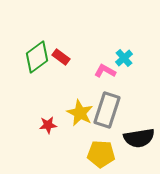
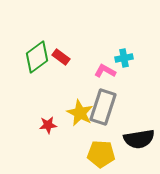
cyan cross: rotated 30 degrees clockwise
gray rectangle: moved 4 px left, 3 px up
black semicircle: moved 1 px down
